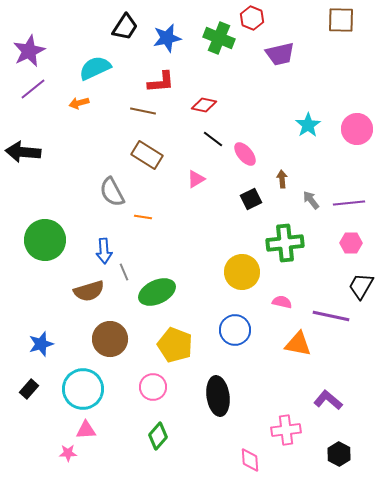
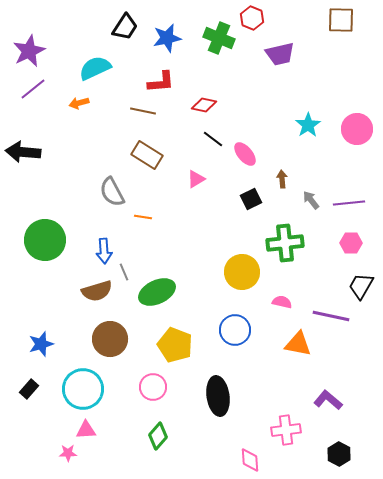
brown semicircle at (89, 291): moved 8 px right
